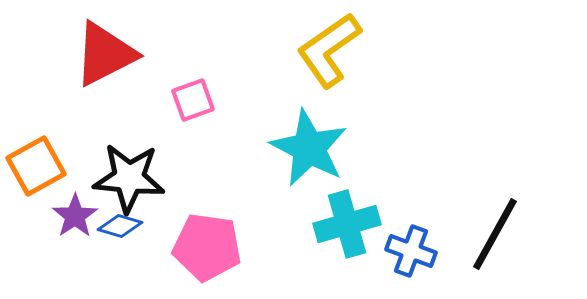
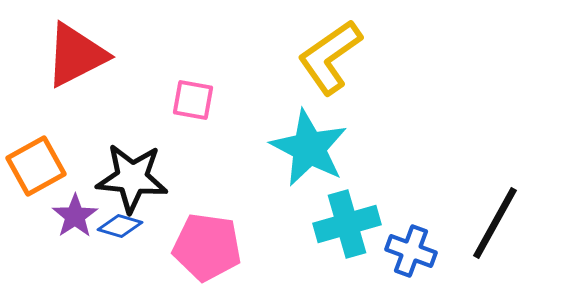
yellow L-shape: moved 1 px right, 7 px down
red triangle: moved 29 px left, 1 px down
pink square: rotated 30 degrees clockwise
black star: moved 3 px right
black line: moved 11 px up
